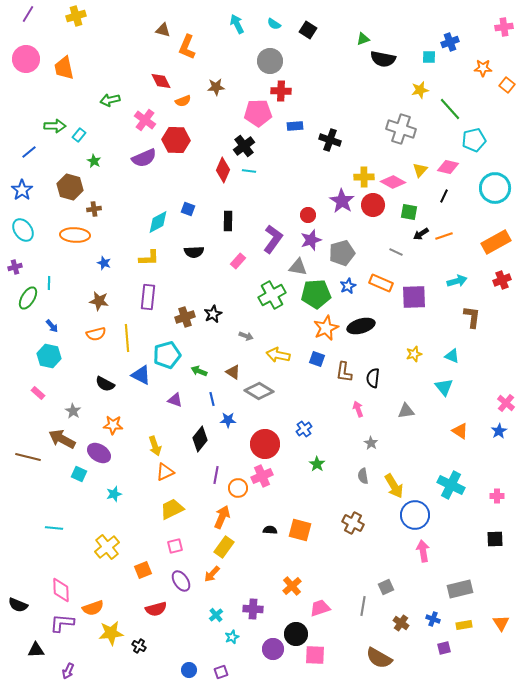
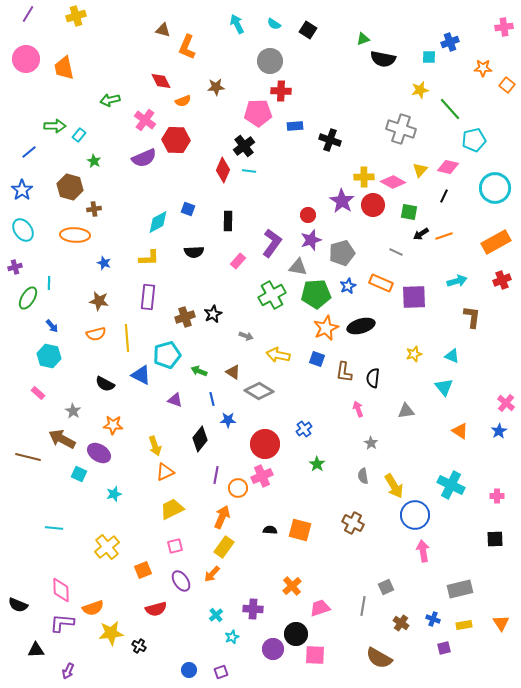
purple L-shape at (273, 239): moved 1 px left, 4 px down
